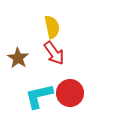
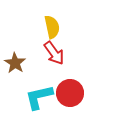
brown star: moved 3 px left, 5 px down
cyan L-shape: moved 1 px down
